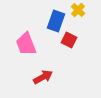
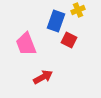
yellow cross: rotated 24 degrees clockwise
